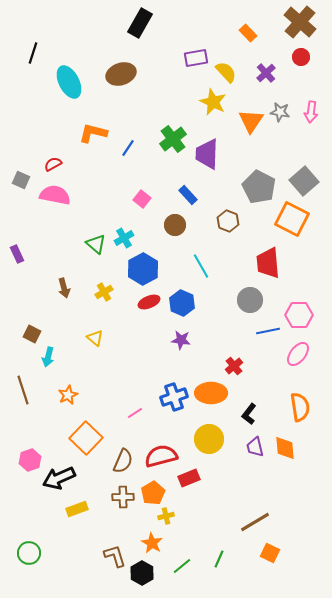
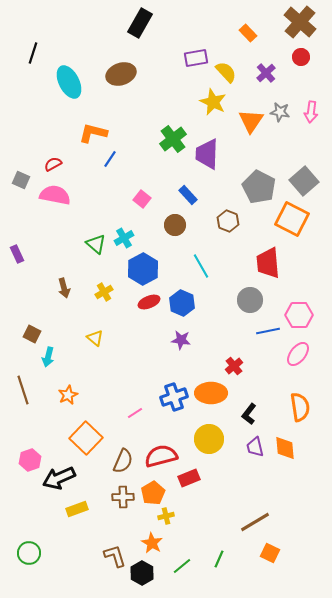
blue line at (128, 148): moved 18 px left, 11 px down
